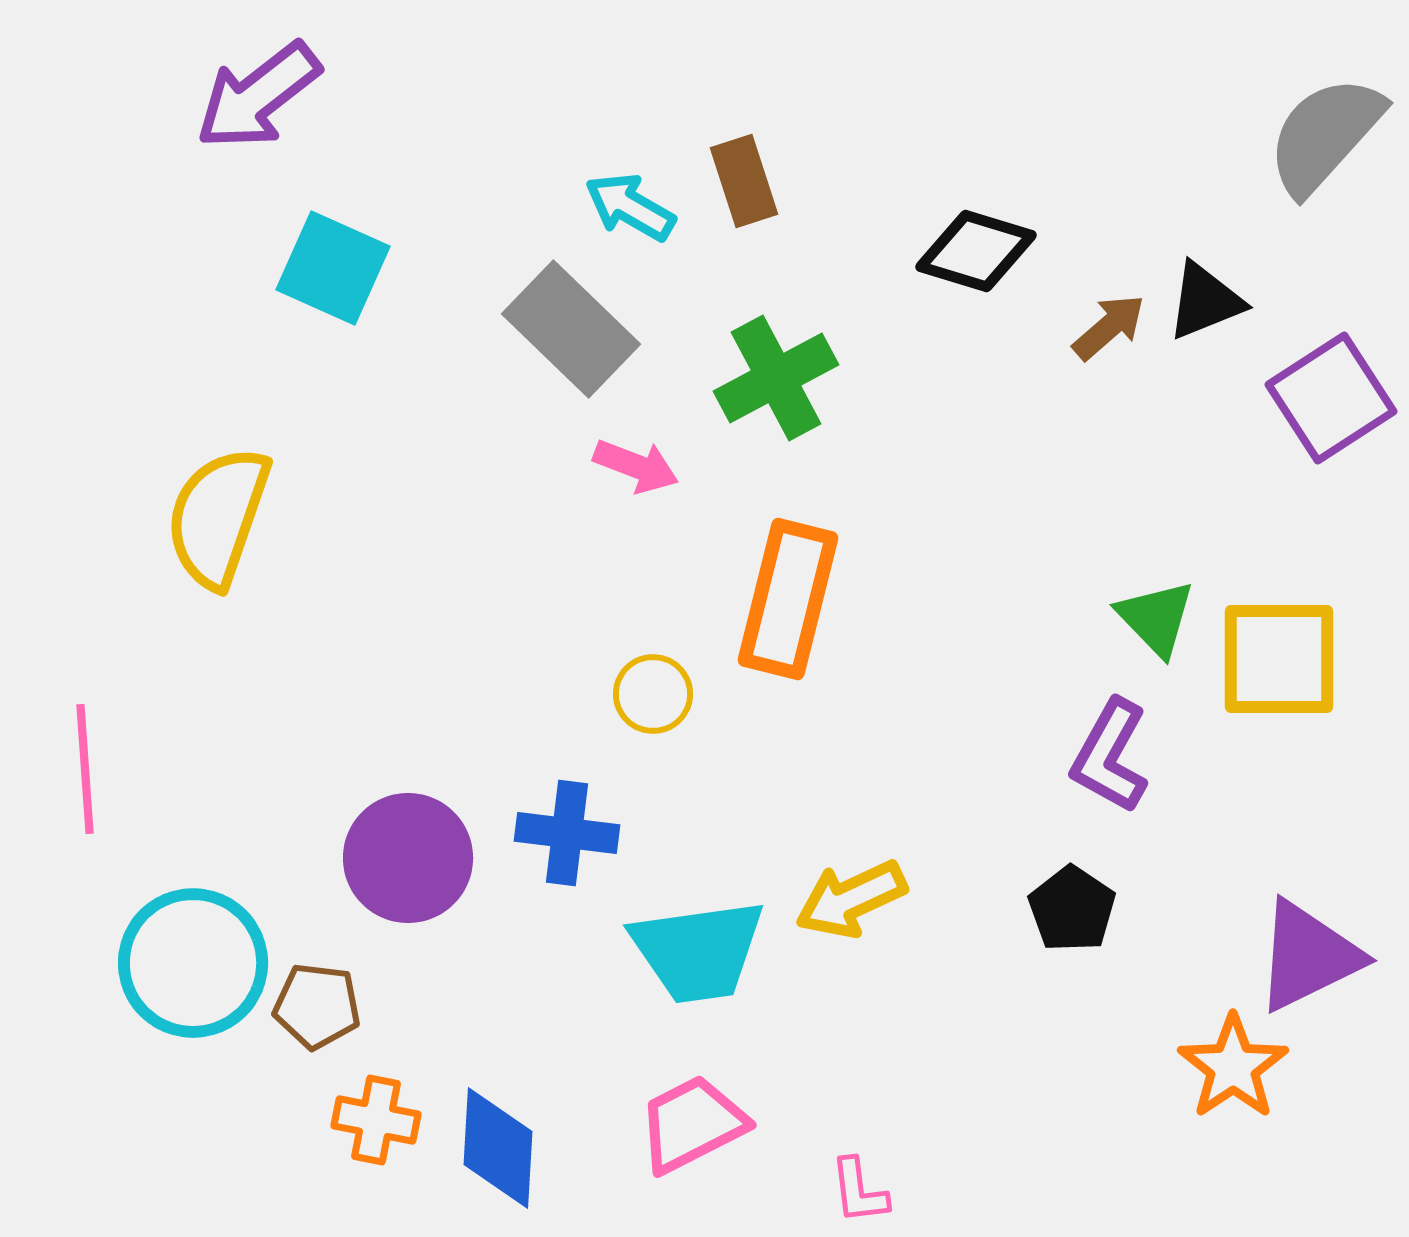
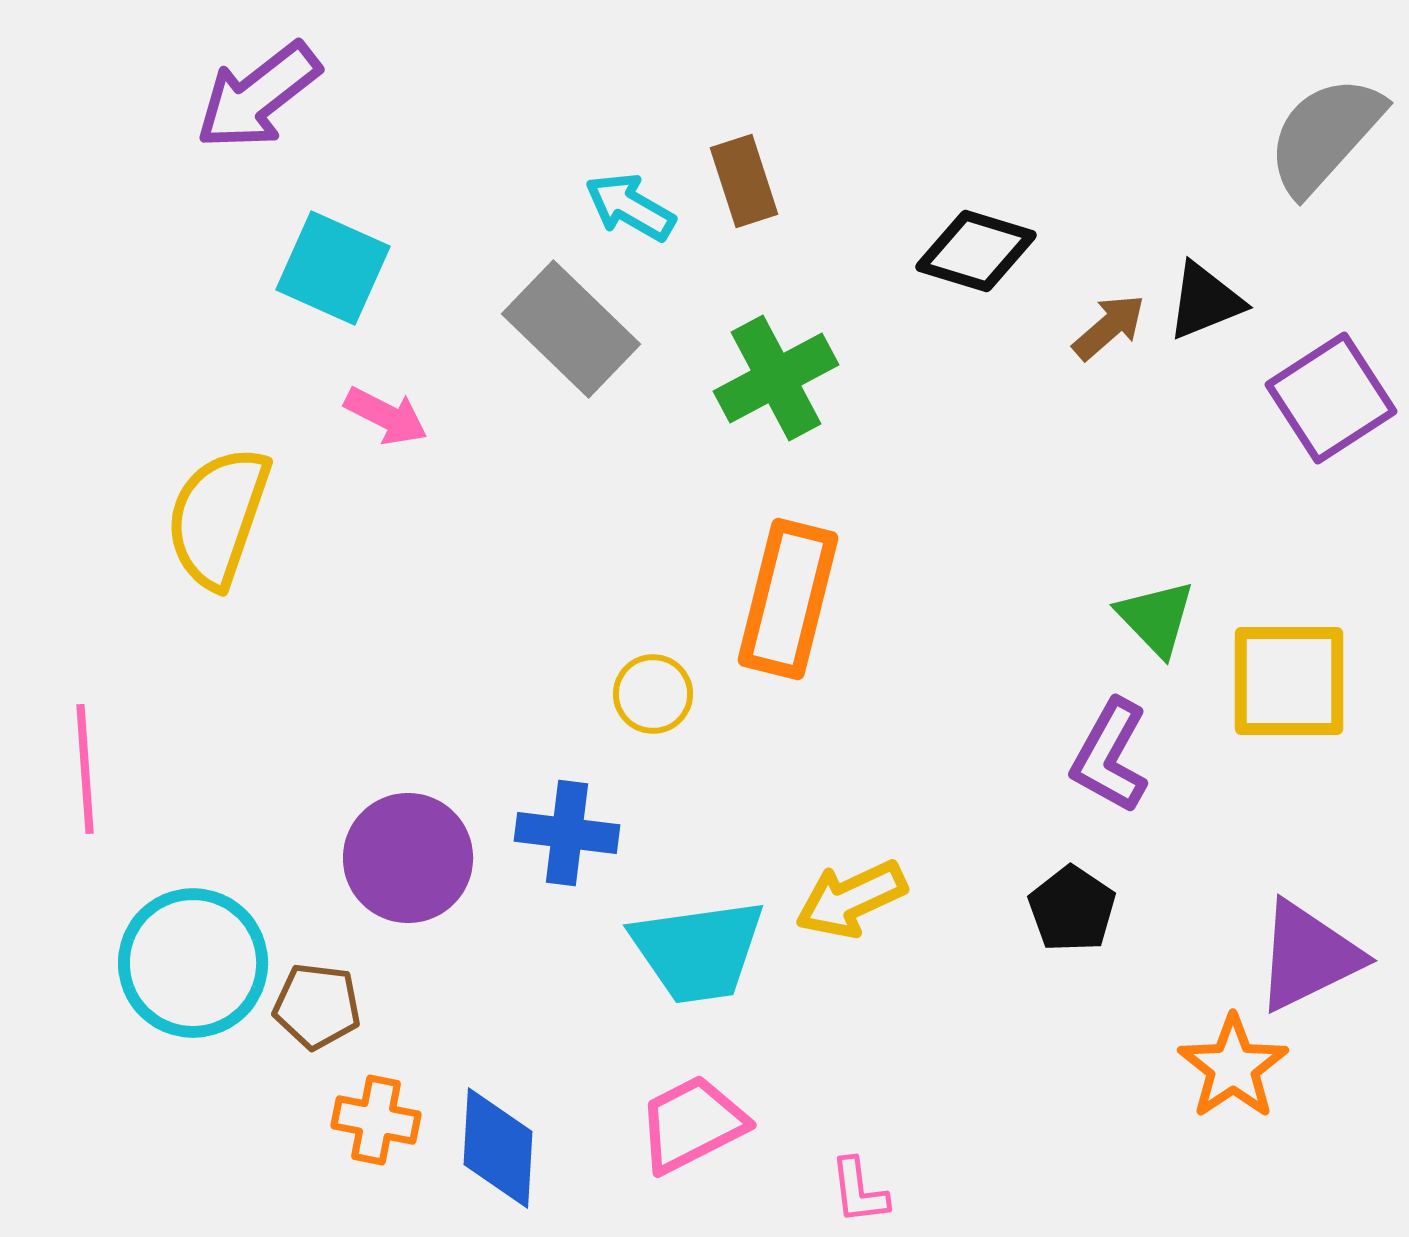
pink arrow: moved 250 px left, 50 px up; rotated 6 degrees clockwise
yellow square: moved 10 px right, 22 px down
